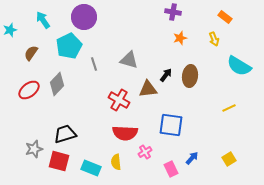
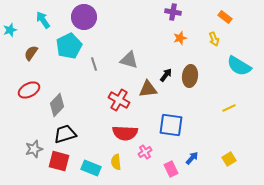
gray diamond: moved 21 px down
red ellipse: rotated 10 degrees clockwise
